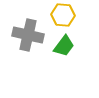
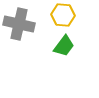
gray cross: moved 9 px left, 11 px up
